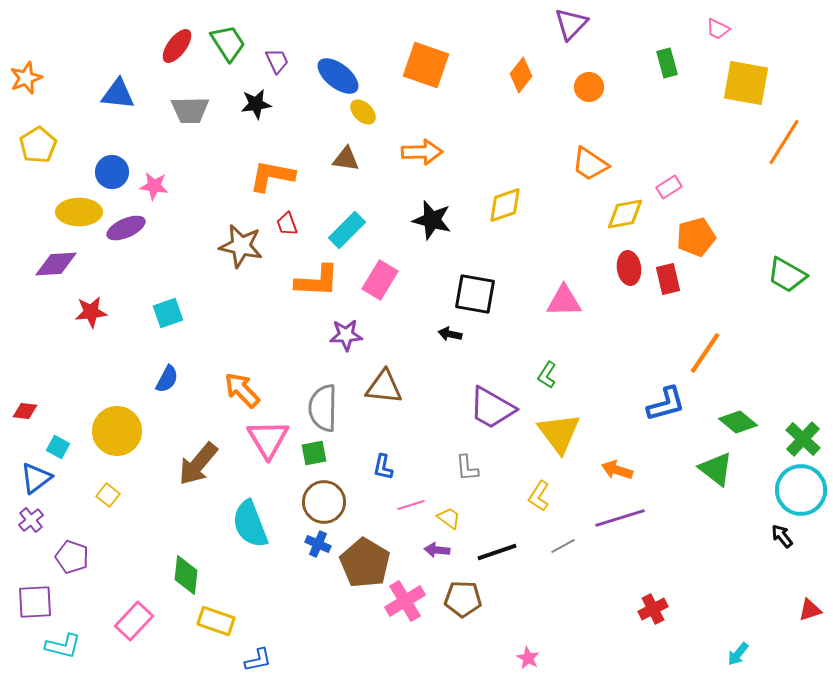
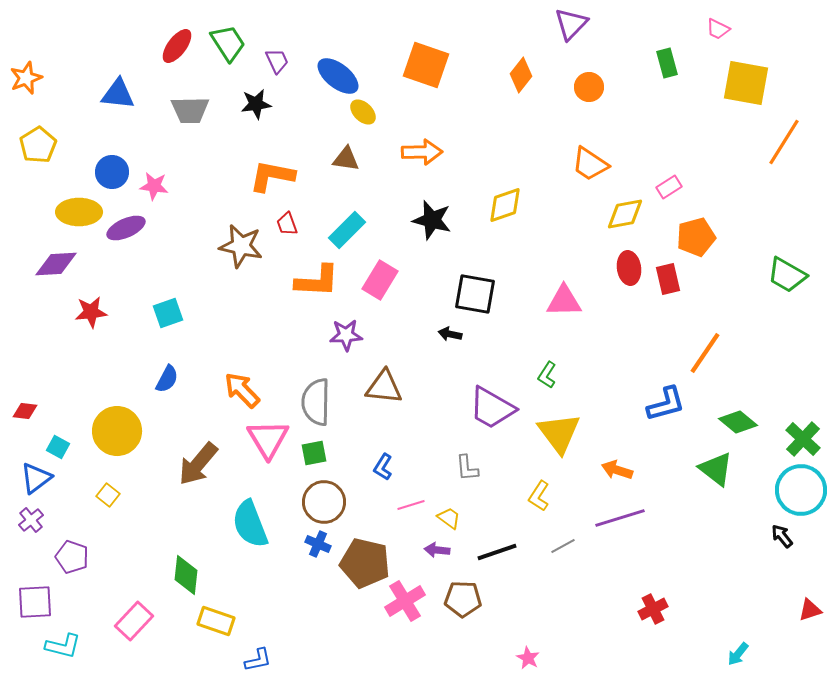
gray semicircle at (323, 408): moved 7 px left, 6 px up
blue L-shape at (383, 467): rotated 20 degrees clockwise
brown pentagon at (365, 563): rotated 18 degrees counterclockwise
